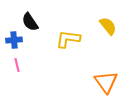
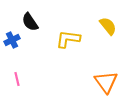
blue cross: moved 2 px left; rotated 21 degrees counterclockwise
pink line: moved 14 px down
